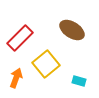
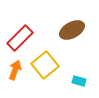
brown ellipse: rotated 60 degrees counterclockwise
yellow square: moved 1 px left, 1 px down
orange arrow: moved 1 px left, 8 px up
